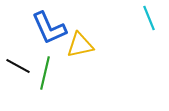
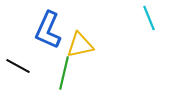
blue L-shape: moved 1 px left, 2 px down; rotated 48 degrees clockwise
green line: moved 19 px right
